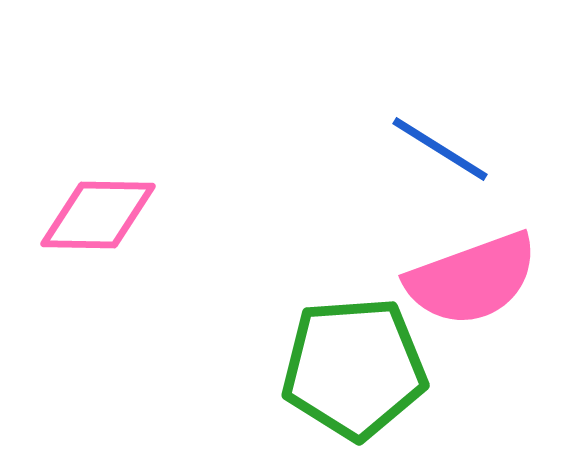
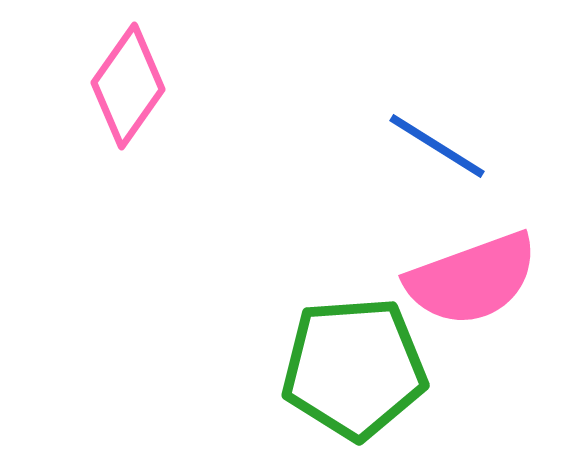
blue line: moved 3 px left, 3 px up
pink diamond: moved 30 px right, 129 px up; rotated 56 degrees counterclockwise
